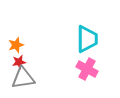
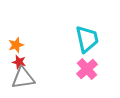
cyan trapezoid: rotated 12 degrees counterclockwise
red star: rotated 24 degrees clockwise
pink cross: rotated 20 degrees clockwise
